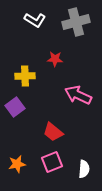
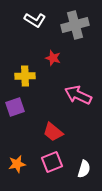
gray cross: moved 1 px left, 3 px down
red star: moved 2 px left, 1 px up; rotated 14 degrees clockwise
purple square: rotated 18 degrees clockwise
white semicircle: rotated 12 degrees clockwise
